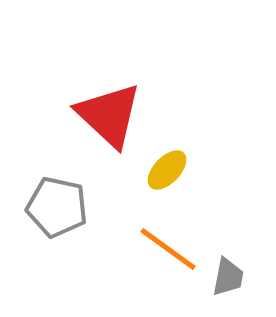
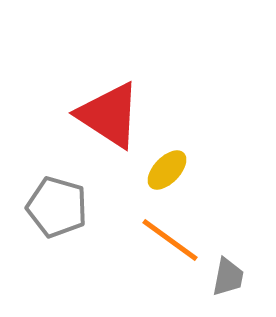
red triangle: rotated 10 degrees counterclockwise
gray pentagon: rotated 4 degrees clockwise
orange line: moved 2 px right, 9 px up
